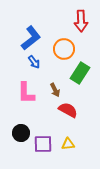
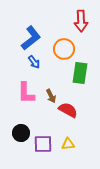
green rectangle: rotated 25 degrees counterclockwise
brown arrow: moved 4 px left, 6 px down
